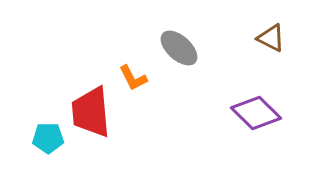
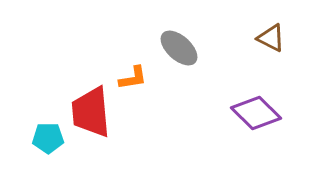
orange L-shape: rotated 72 degrees counterclockwise
